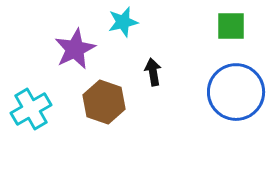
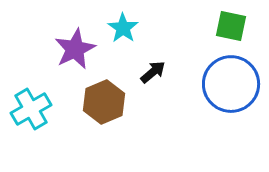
cyan star: moved 6 px down; rotated 24 degrees counterclockwise
green square: rotated 12 degrees clockwise
black arrow: rotated 60 degrees clockwise
blue circle: moved 5 px left, 8 px up
brown hexagon: rotated 18 degrees clockwise
